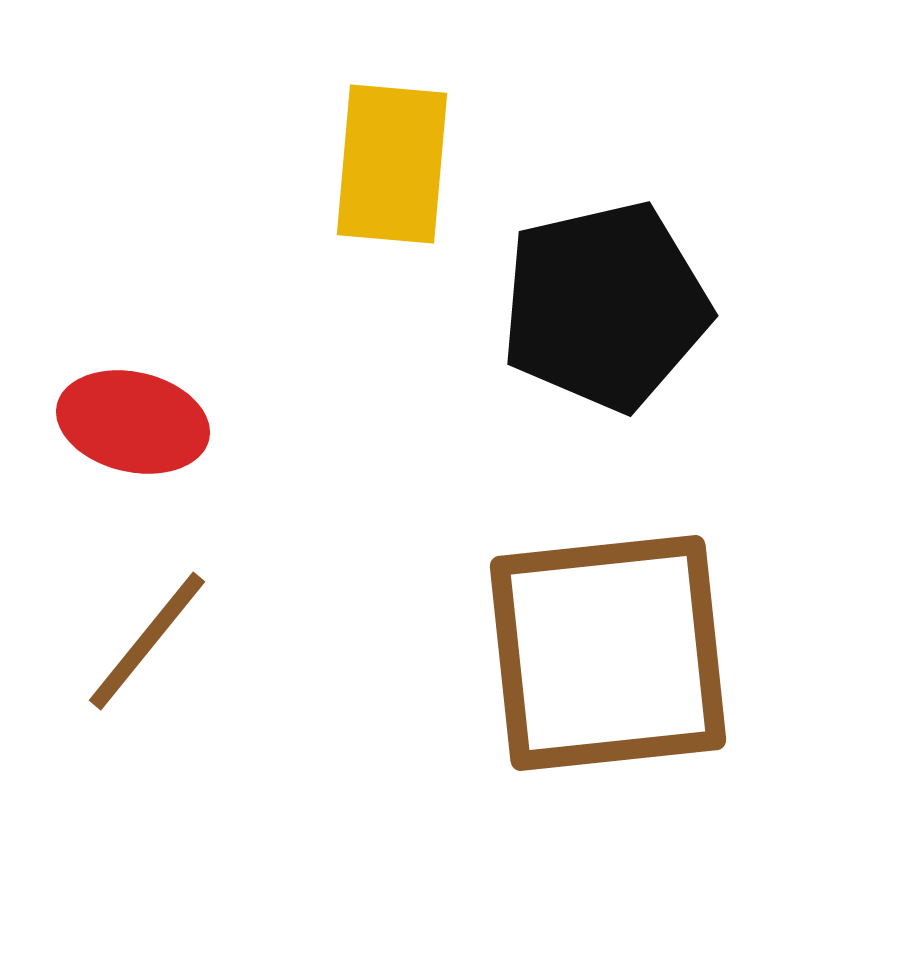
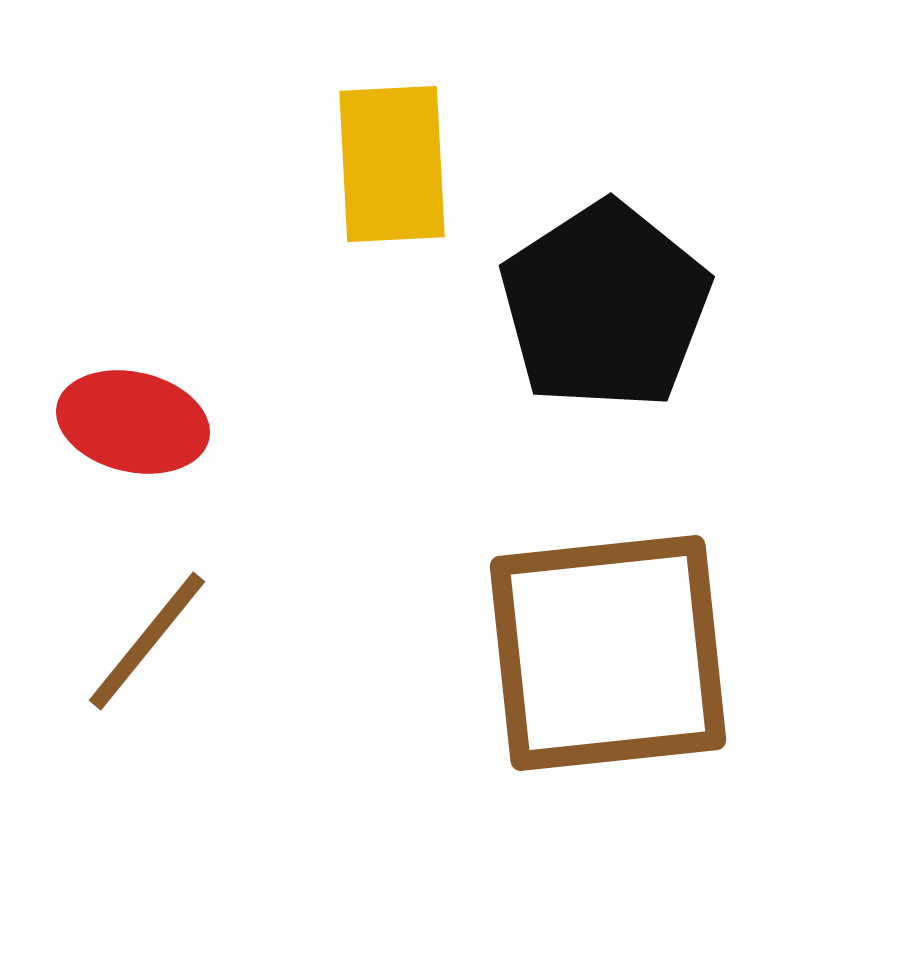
yellow rectangle: rotated 8 degrees counterclockwise
black pentagon: rotated 20 degrees counterclockwise
